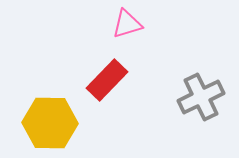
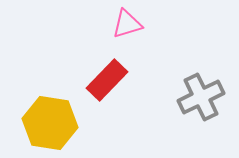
yellow hexagon: rotated 8 degrees clockwise
